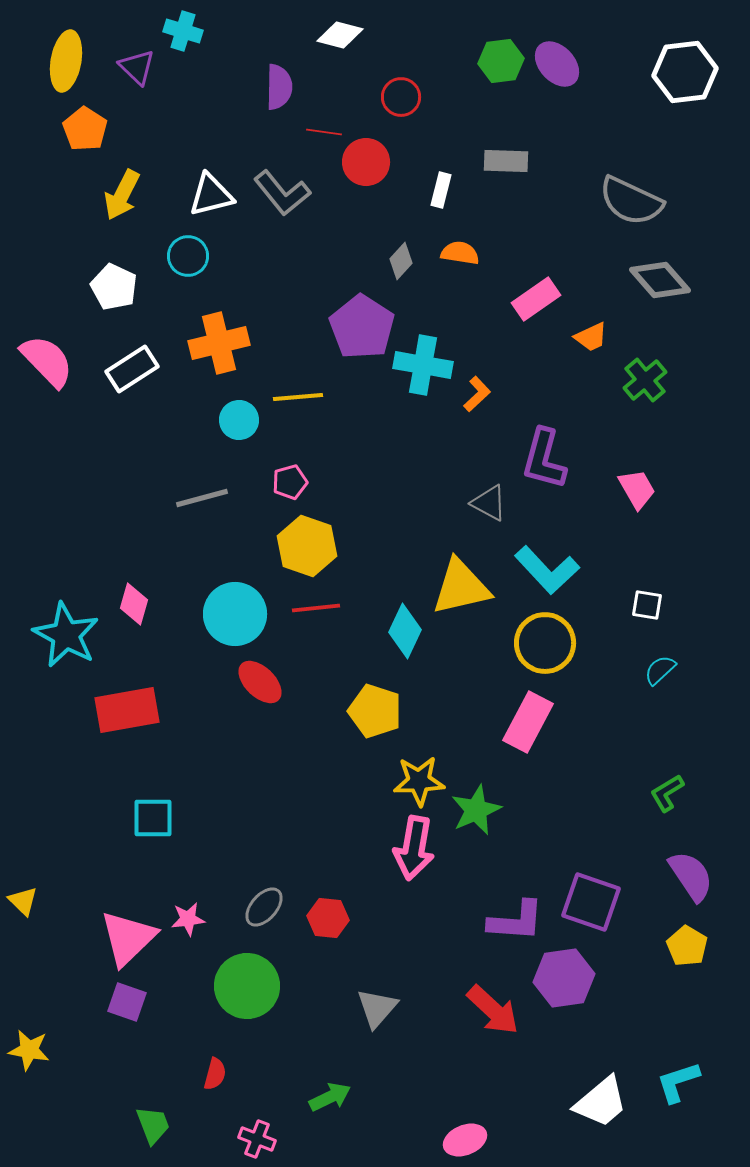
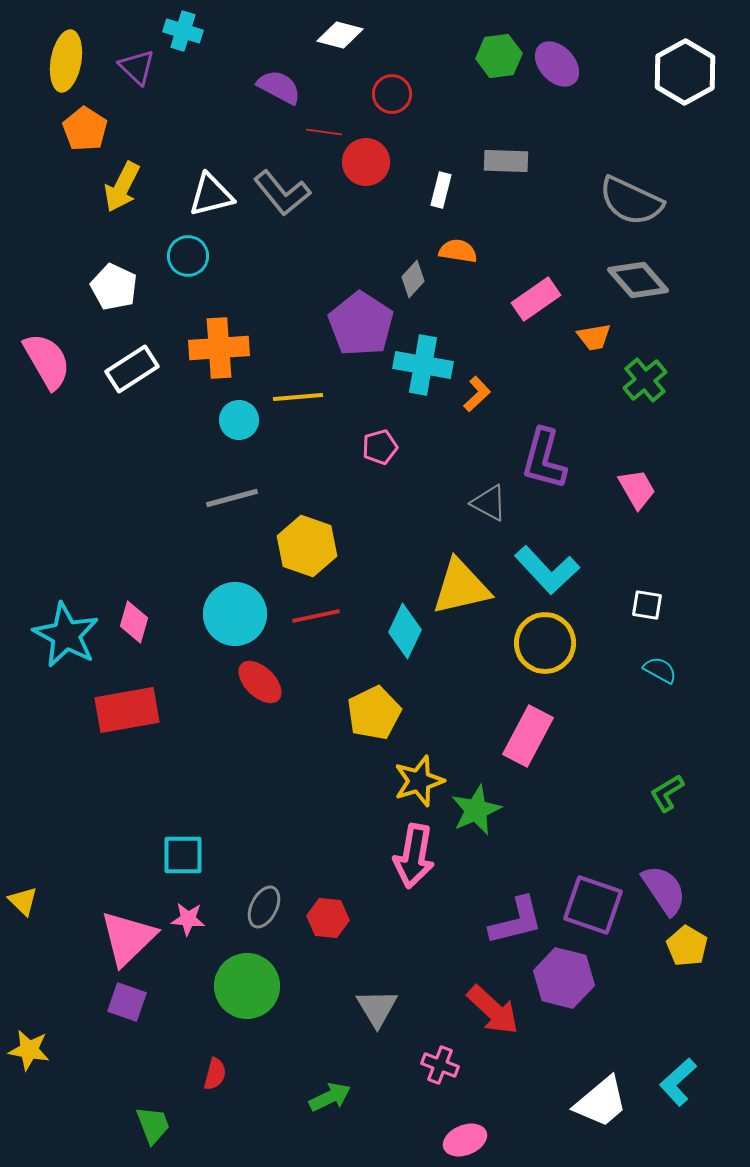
green hexagon at (501, 61): moved 2 px left, 5 px up
white hexagon at (685, 72): rotated 22 degrees counterclockwise
purple semicircle at (279, 87): rotated 63 degrees counterclockwise
red circle at (401, 97): moved 9 px left, 3 px up
yellow arrow at (122, 195): moved 8 px up
orange semicircle at (460, 253): moved 2 px left, 2 px up
gray diamond at (401, 261): moved 12 px right, 18 px down
gray diamond at (660, 280): moved 22 px left
purple pentagon at (362, 327): moved 1 px left, 3 px up
orange trapezoid at (591, 337): moved 3 px right; rotated 15 degrees clockwise
orange cross at (219, 343): moved 5 px down; rotated 10 degrees clockwise
pink semicircle at (47, 361): rotated 14 degrees clockwise
pink pentagon at (290, 482): moved 90 px right, 35 px up
gray line at (202, 498): moved 30 px right
pink diamond at (134, 604): moved 18 px down
red line at (316, 608): moved 8 px down; rotated 6 degrees counterclockwise
cyan semicircle at (660, 670): rotated 72 degrees clockwise
yellow pentagon at (375, 711): moved 1 px left, 2 px down; rotated 28 degrees clockwise
pink rectangle at (528, 722): moved 14 px down
yellow star at (419, 781): rotated 15 degrees counterclockwise
cyan square at (153, 818): moved 30 px right, 37 px down
pink arrow at (414, 848): moved 8 px down
purple semicircle at (691, 876): moved 27 px left, 14 px down
purple square at (591, 902): moved 2 px right, 3 px down
gray ellipse at (264, 907): rotated 15 degrees counterclockwise
pink star at (188, 919): rotated 12 degrees clockwise
purple L-shape at (516, 921): rotated 18 degrees counterclockwise
purple hexagon at (564, 978): rotated 22 degrees clockwise
gray triangle at (377, 1008): rotated 12 degrees counterclockwise
cyan L-shape at (678, 1082): rotated 24 degrees counterclockwise
pink cross at (257, 1139): moved 183 px right, 74 px up
